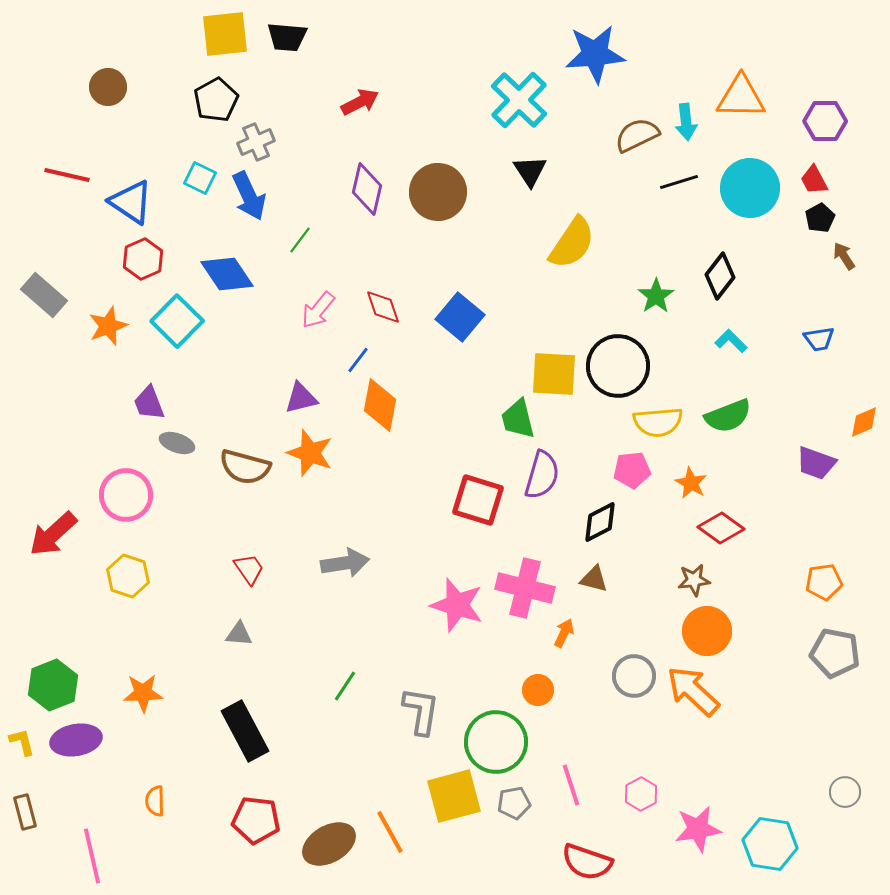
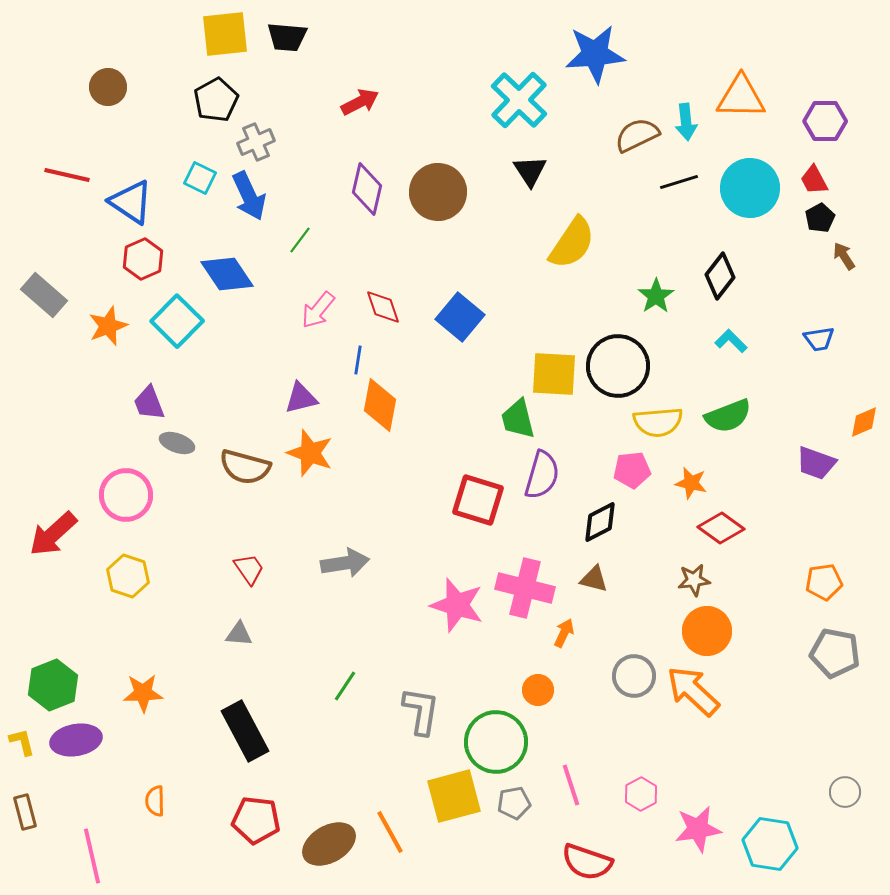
blue line at (358, 360): rotated 28 degrees counterclockwise
orange star at (691, 483): rotated 16 degrees counterclockwise
